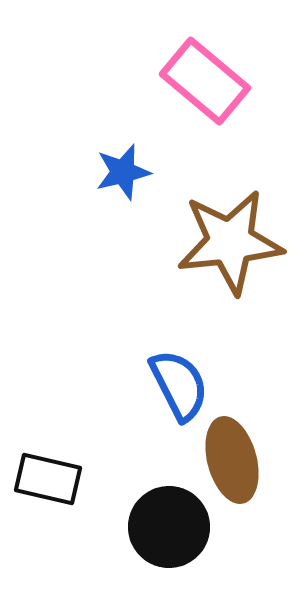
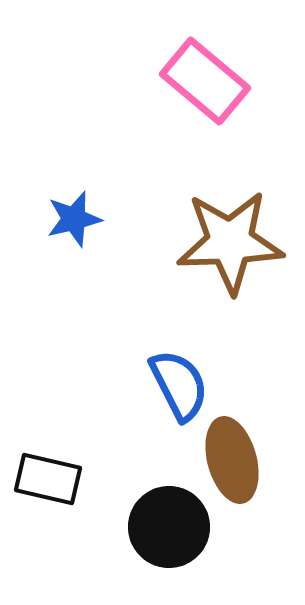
blue star: moved 49 px left, 47 px down
brown star: rotated 4 degrees clockwise
